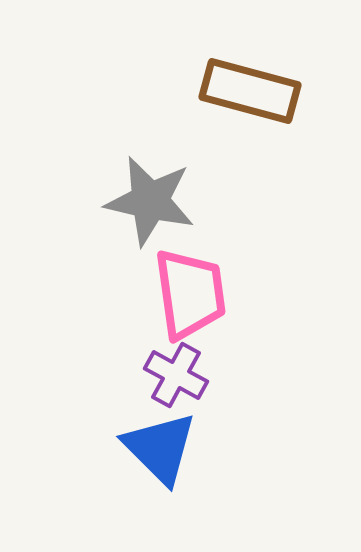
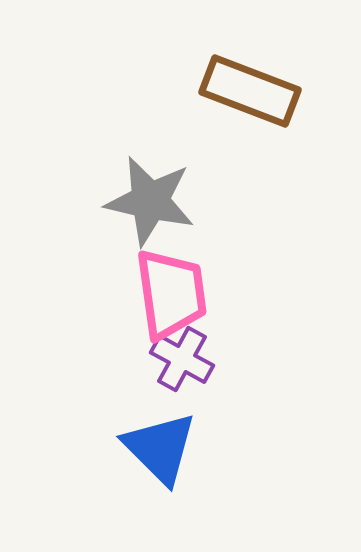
brown rectangle: rotated 6 degrees clockwise
pink trapezoid: moved 19 px left
purple cross: moved 6 px right, 16 px up
